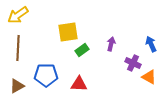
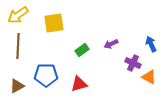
yellow square: moved 14 px left, 9 px up
purple arrow: rotated 128 degrees counterclockwise
brown line: moved 2 px up
red triangle: rotated 18 degrees counterclockwise
